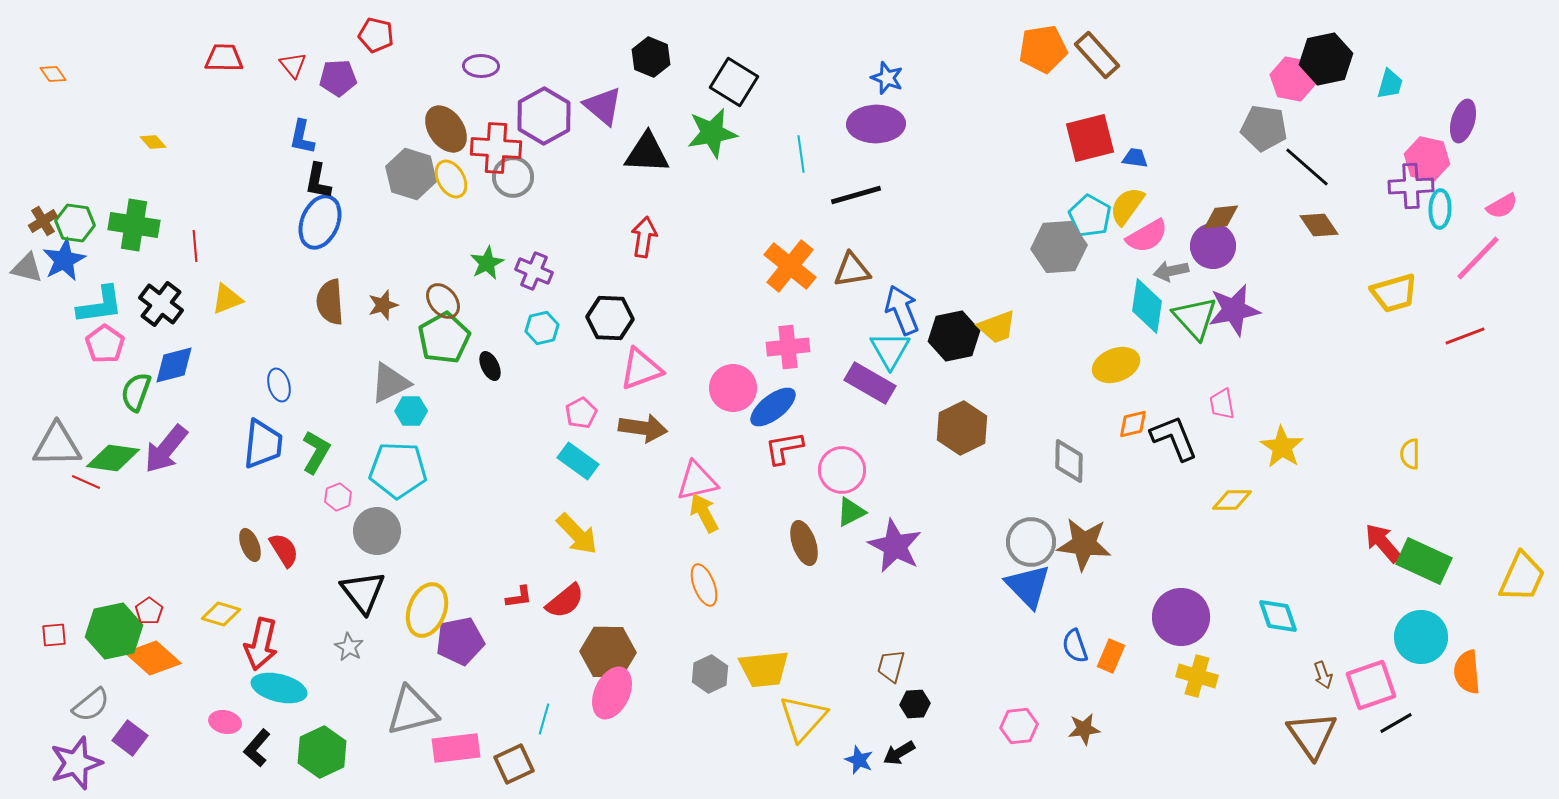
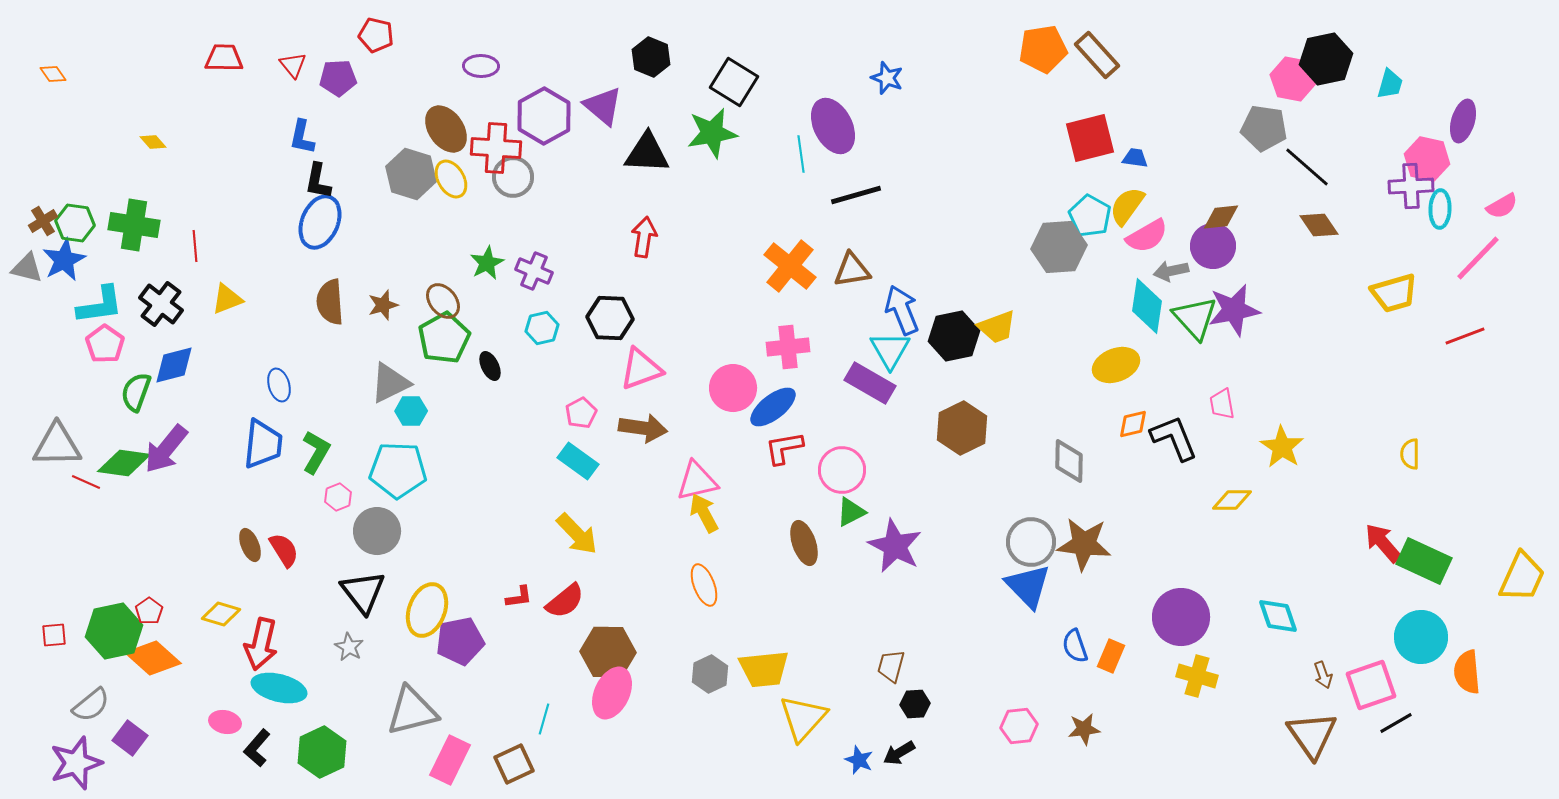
purple ellipse at (876, 124): moved 43 px left, 2 px down; rotated 64 degrees clockwise
green diamond at (113, 458): moved 11 px right, 5 px down
pink rectangle at (456, 748): moved 6 px left, 12 px down; rotated 57 degrees counterclockwise
